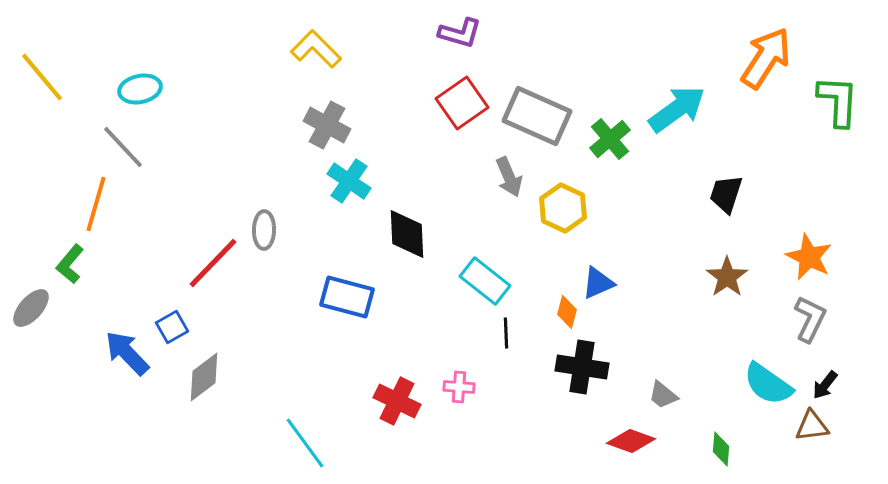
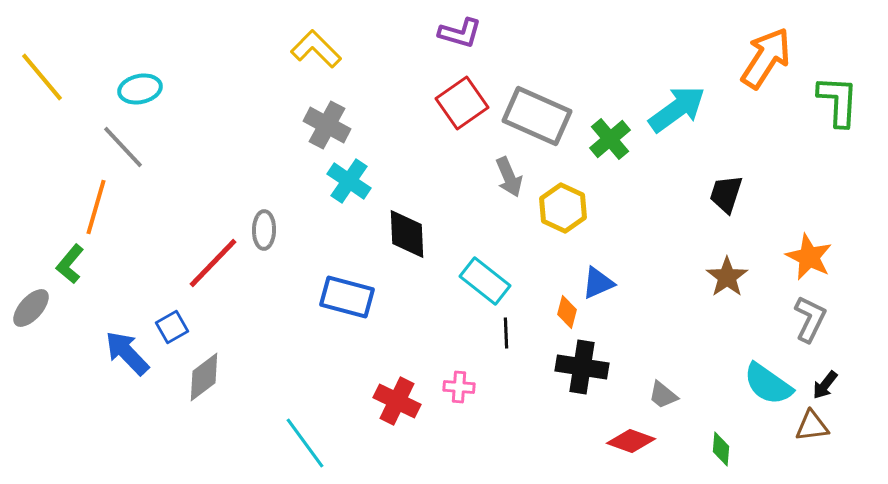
orange line at (96, 204): moved 3 px down
